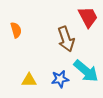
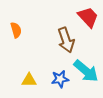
red trapezoid: rotated 15 degrees counterclockwise
brown arrow: moved 1 px down
